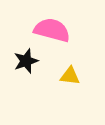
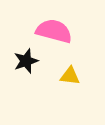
pink semicircle: moved 2 px right, 1 px down
